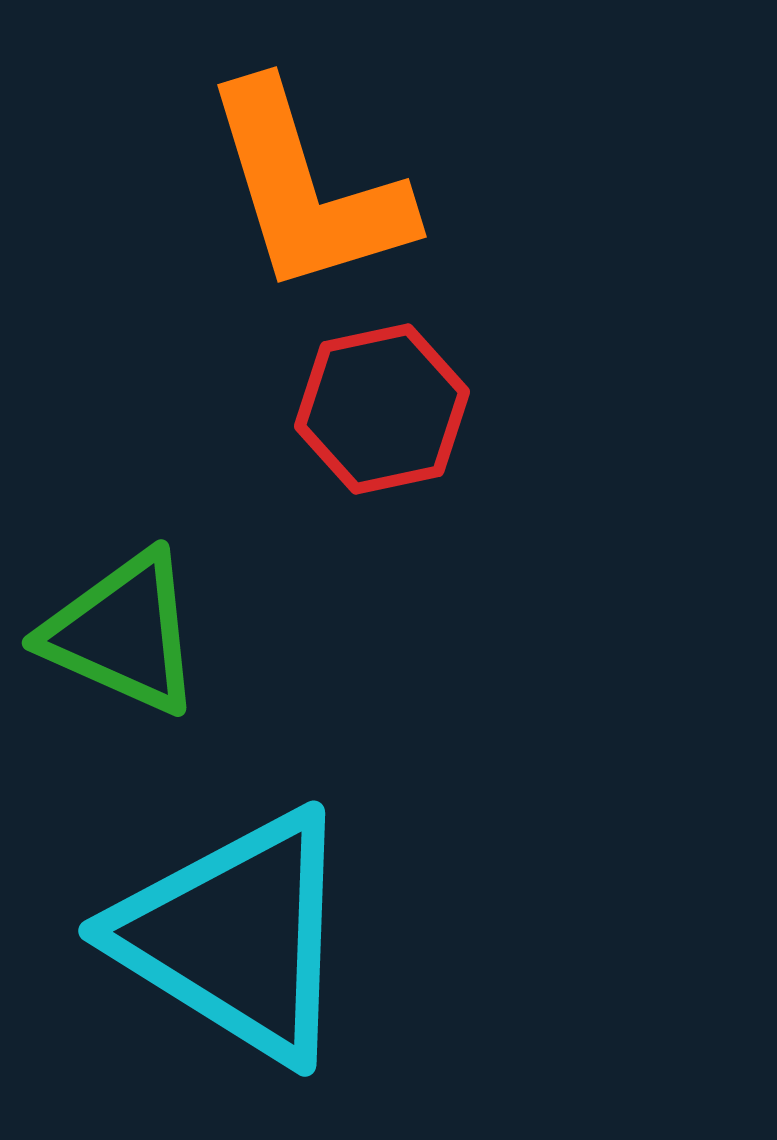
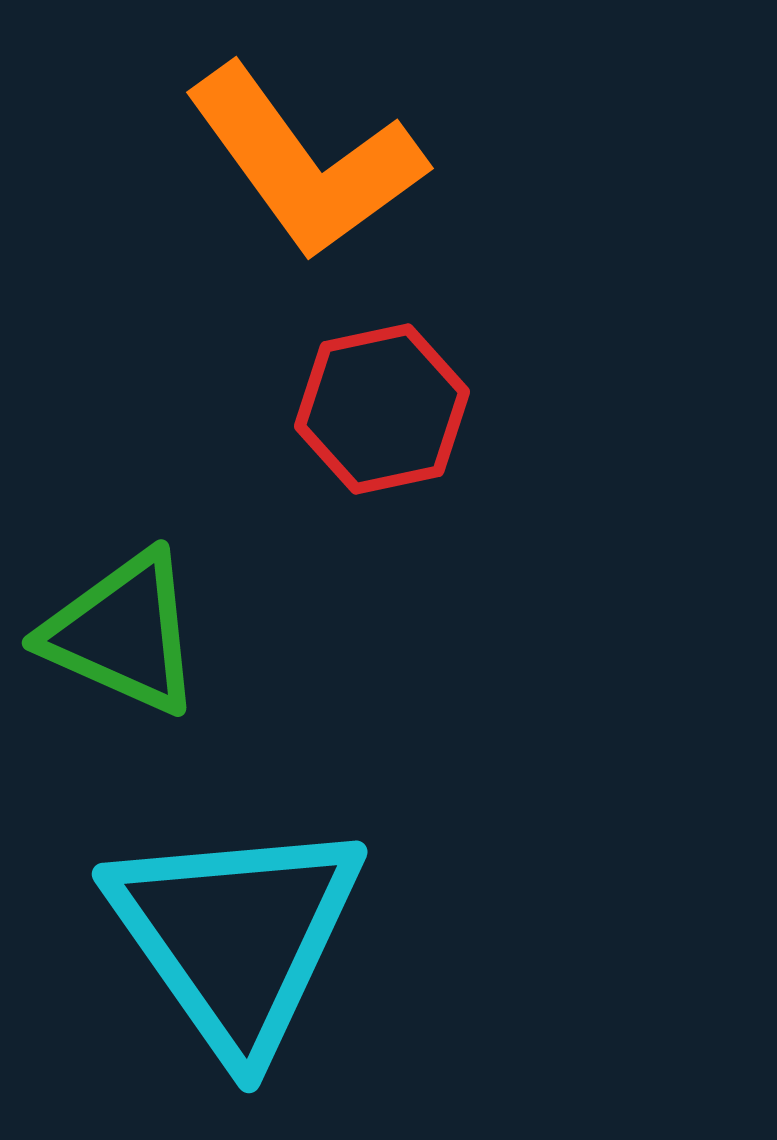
orange L-shape: moved 2 px left, 27 px up; rotated 19 degrees counterclockwise
cyan triangle: rotated 23 degrees clockwise
